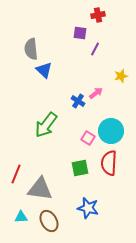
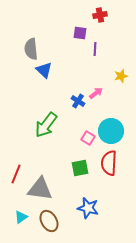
red cross: moved 2 px right
purple line: rotated 24 degrees counterclockwise
cyan triangle: rotated 32 degrees counterclockwise
